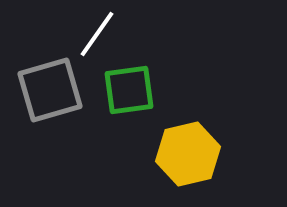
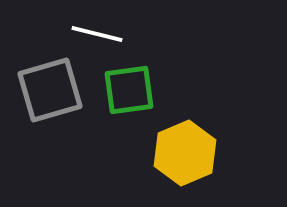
white line: rotated 69 degrees clockwise
yellow hexagon: moved 3 px left, 1 px up; rotated 10 degrees counterclockwise
